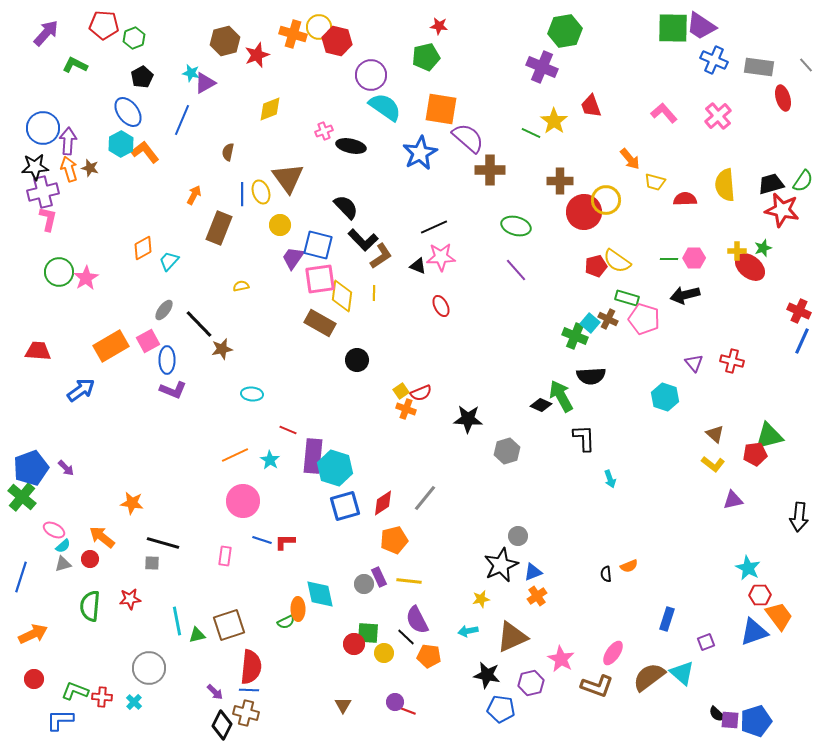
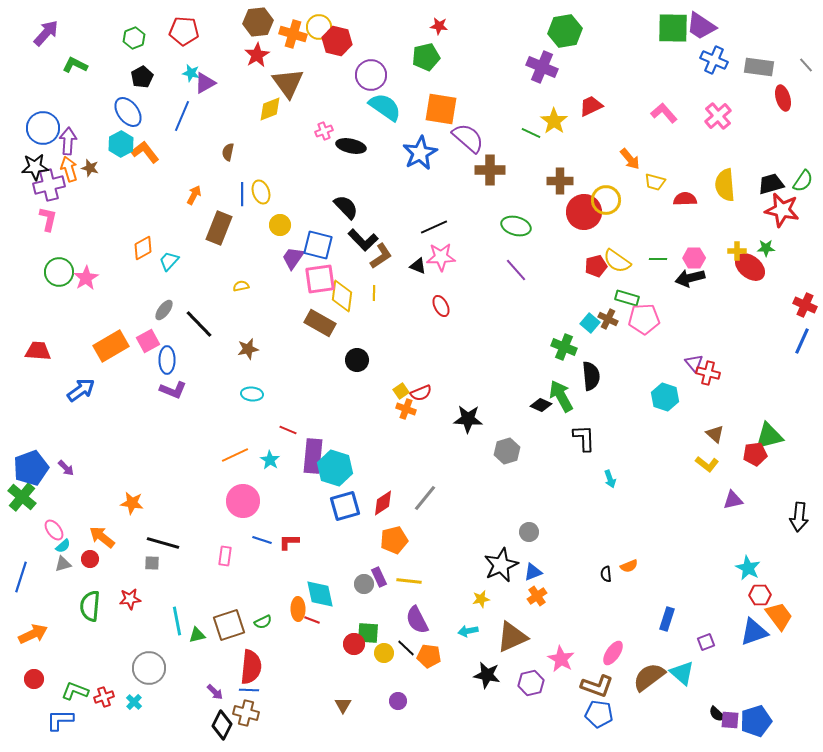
red pentagon at (104, 25): moved 80 px right, 6 px down
brown hexagon at (225, 41): moved 33 px right, 19 px up; rotated 8 degrees clockwise
red star at (257, 55): rotated 10 degrees counterclockwise
red trapezoid at (591, 106): rotated 85 degrees clockwise
blue line at (182, 120): moved 4 px up
brown triangle at (288, 178): moved 95 px up
purple cross at (43, 192): moved 6 px right, 7 px up
green star at (763, 248): moved 3 px right; rotated 18 degrees clockwise
green line at (669, 259): moved 11 px left
black arrow at (685, 295): moved 5 px right, 17 px up
red cross at (799, 311): moved 6 px right, 6 px up
pink pentagon at (644, 319): rotated 20 degrees counterclockwise
green cross at (575, 336): moved 11 px left, 11 px down
brown star at (222, 349): moved 26 px right
red cross at (732, 361): moved 24 px left, 12 px down
black semicircle at (591, 376): rotated 92 degrees counterclockwise
yellow L-shape at (713, 464): moved 6 px left
pink ellipse at (54, 530): rotated 25 degrees clockwise
gray circle at (518, 536): moved 11 px right, 4 px up
red L-shape at (285, 542): moved 4 px right
green semicircle at (286, 622): moved 23 px left
black line at (406, 637): moved 11 px down
red cross at (102, 697): moved 2 px right; rotated 24 degrees counterclockwise
purple circle at (395, 702): moved 3 px right, 1 px up
blue pentagon at (501, 709): moved 98 px right, 5 px down
red line at (408, 711): moved 96 px left, 91 px up
